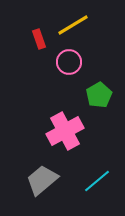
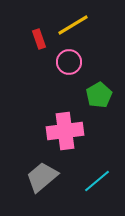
pink cross: rotated 21 degrees clockwise
gray trapezoid: moved 3 px up
